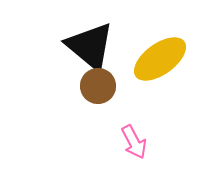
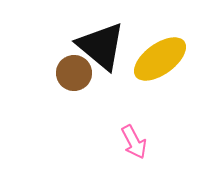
black triangle: moved 11 px right
brown circle: moved 24 px left, 13 px up
